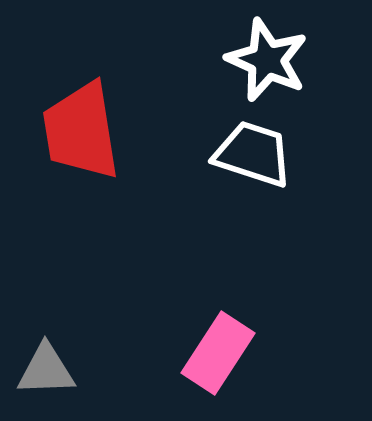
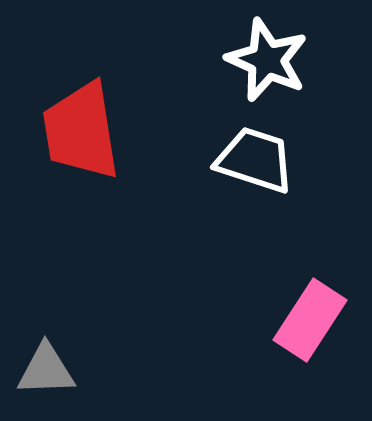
white trapezoid: moved 2 px right, 6 px down
pink rectangle: moved 92 px right, 33 px up
